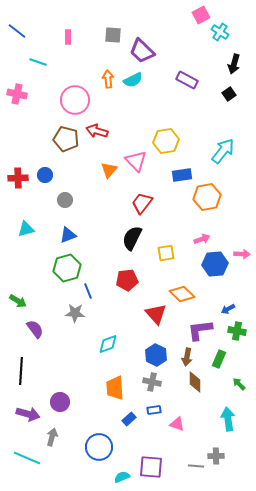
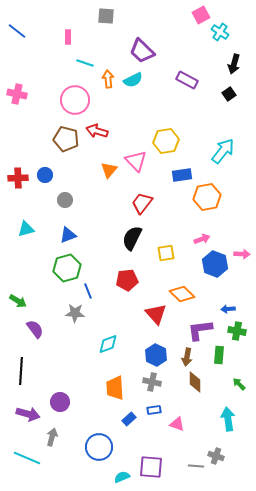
gray square at (113, 35): moved 7 px left, 19 px up
cyan line at (38, 62): moved 47 px right, 1 px down
blue hexagon at (215, 264): rotated 25 degrees clockwise
blue arrow at (228, 309): rotated 24 degrees clockwise
green rectangle at (219, 359): moved 4 px up; rotated 18 degrees counterclockwise
gray cross at (216, 456): rotated 21 degrees clockwise
